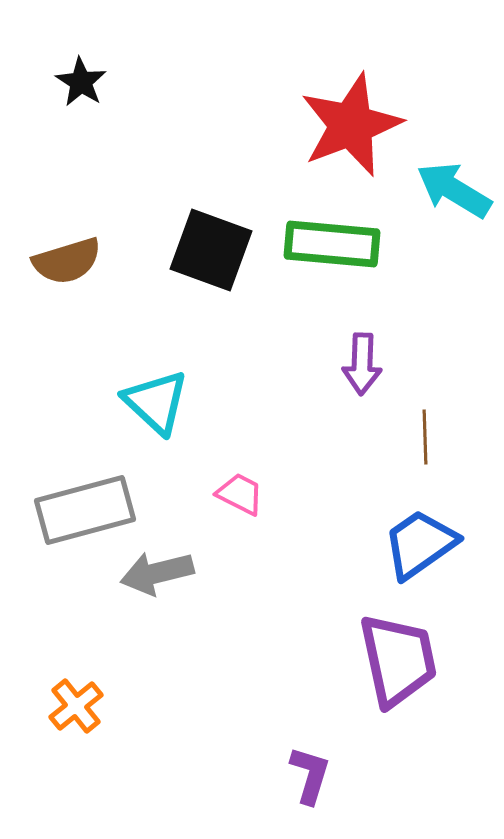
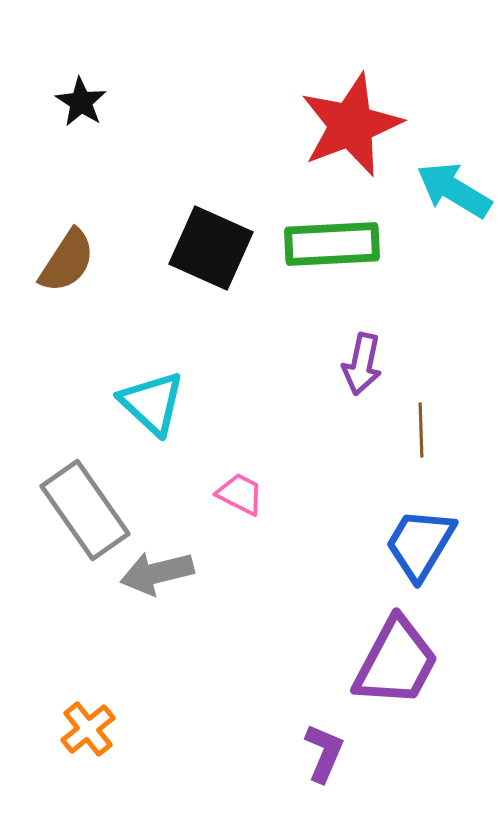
black star: moved 20 px down
green rectangle: rotated 8 degrees counterclockwise
black square: moved 2 px up; rotated 4 degrees clockwise
brown semicircle: rotated 40 degrees counterclockwise
purple arrow: rotated 10 degrees clockwise
cyan triangle: moved 4 px left, 1 px down
brown line: moved 4 px left, 7 px up
gray rectangle: rotated 70 degrees clockwise
blue trapezoid: rotated 24 degrees counterclockwise
purple trapezoid: moved 2 px left, 2 px down; rotated 40 degrees clockwise
orange cross: moved 12 px right, 23 px down
purple L-shape: moved 14 px right, 22 px up; rotated 6 degrees clockwise
